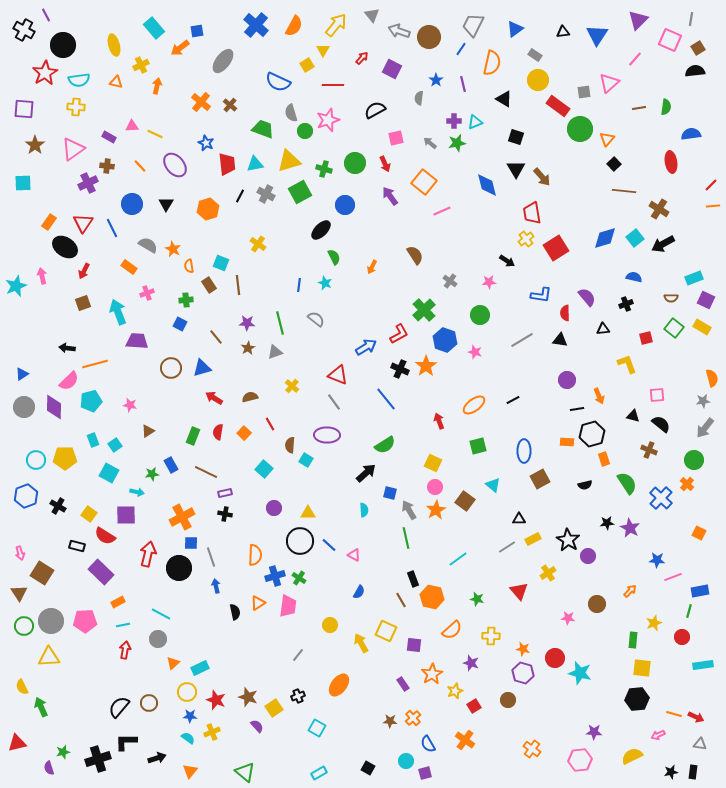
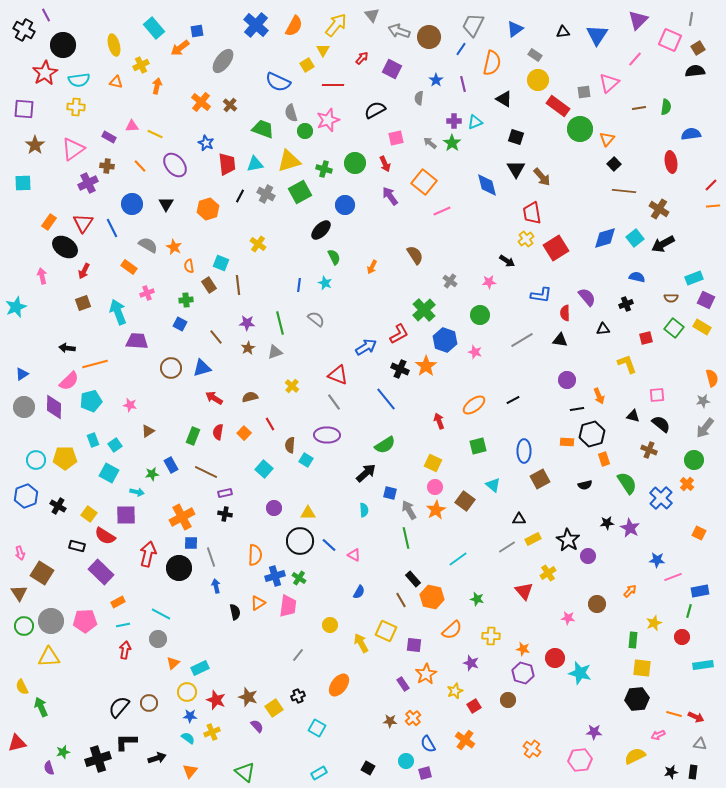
green star at (457, 143): moved 5 px left; rotated 24 degrees counterclockwise
orange star at (173, 249): moved 1 px right, 2 px up
blue semicircle at (634, 277): moved 3 px right
cyan star at (16, 286): moved 21 px down
black rectangle at (413, 579): rotated 21 degrees counterclockwise
red triangle at (519, 591): moved 5 px right
orange star at (432, 674): moved 6 px left
yellow semicircle at (632, 756): moved 3 px right
